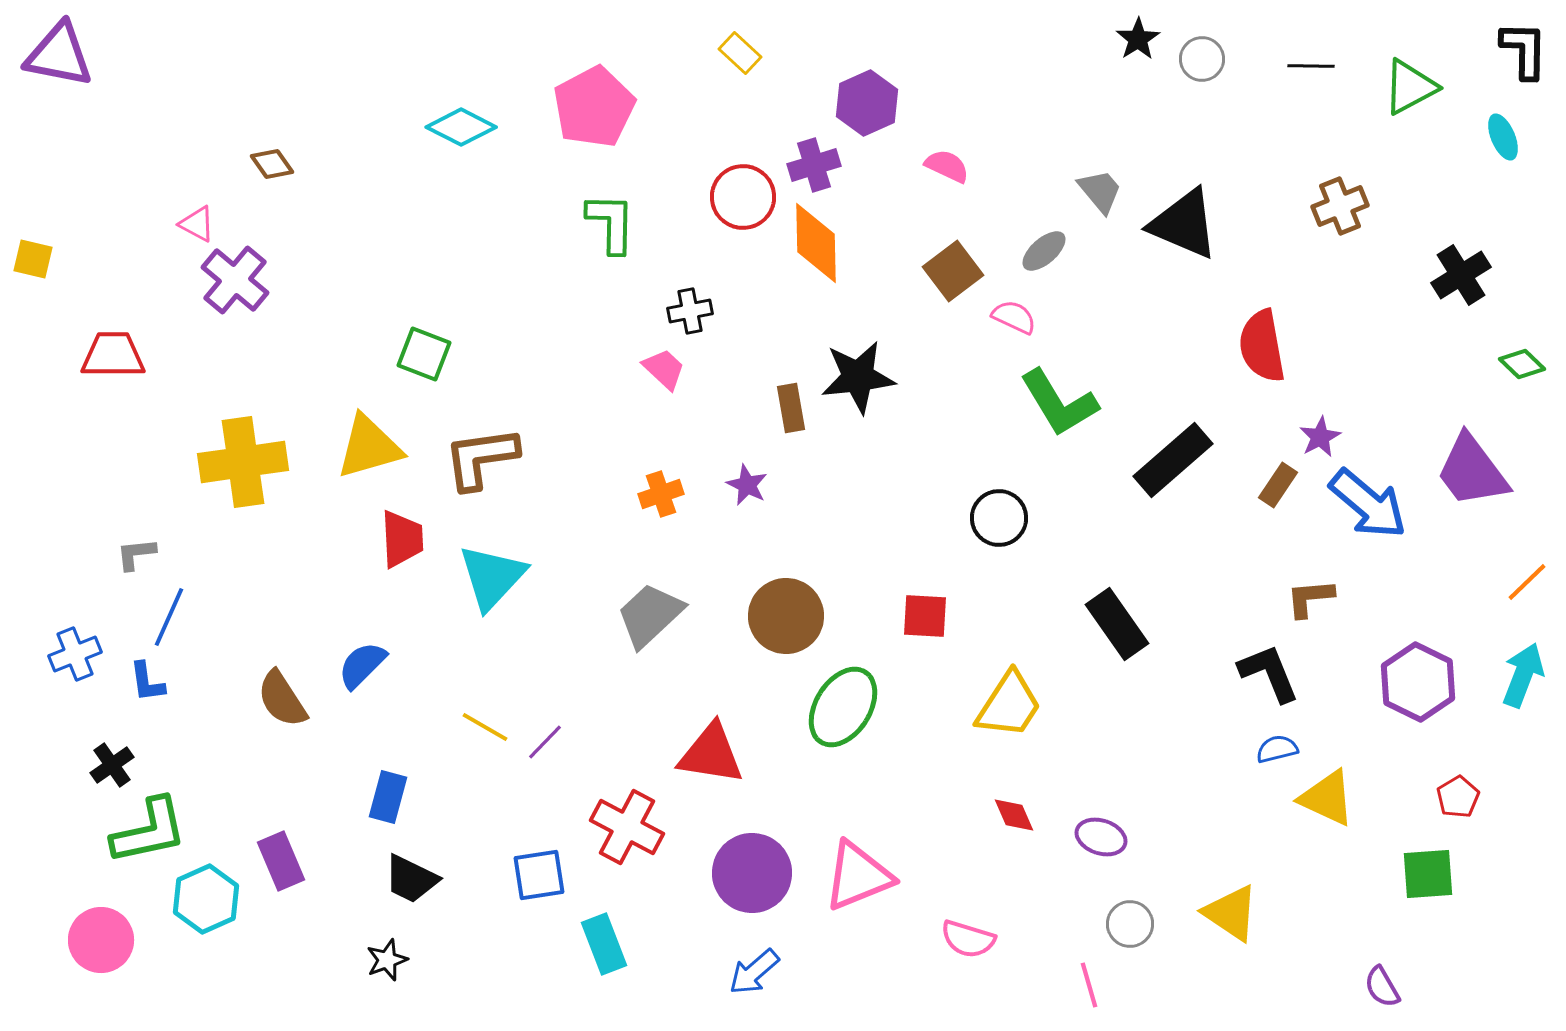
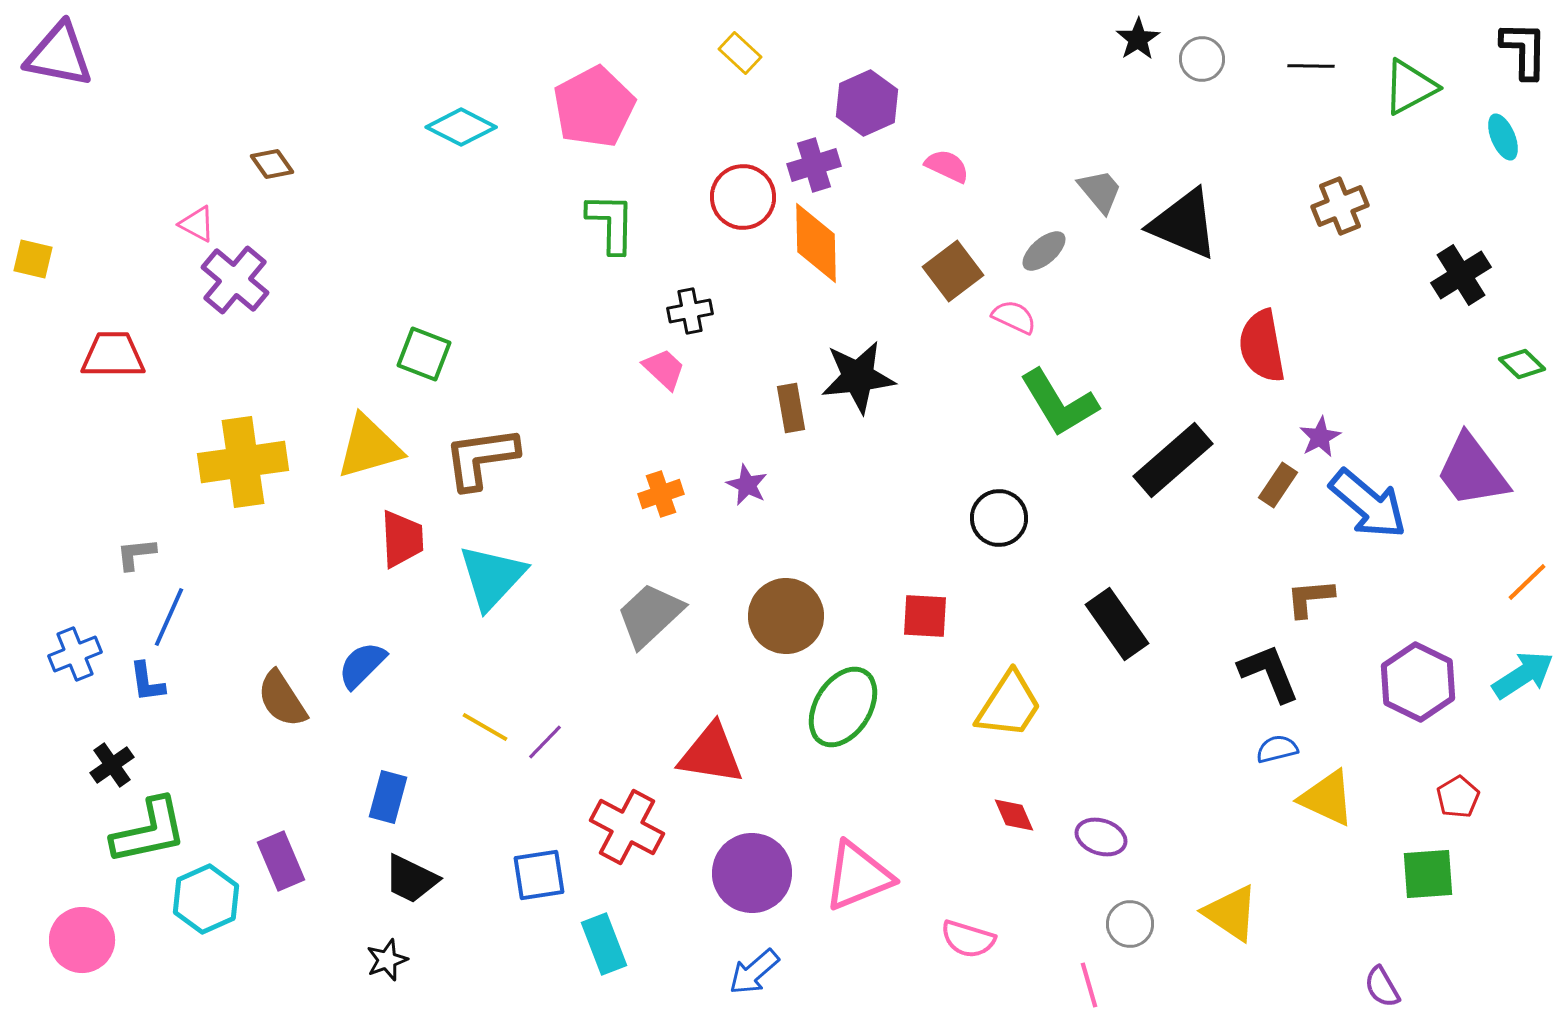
cyan arrow at (1523, 675): rotated 36 degrees clockwise
pink circle at (101, 940): moved 19 px left
